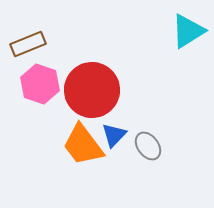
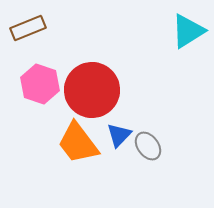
brown rectangle: moved 16 px up
blue triangle: moved 5 px right
orange trapezoid: moved 5 px left, 2 px up
